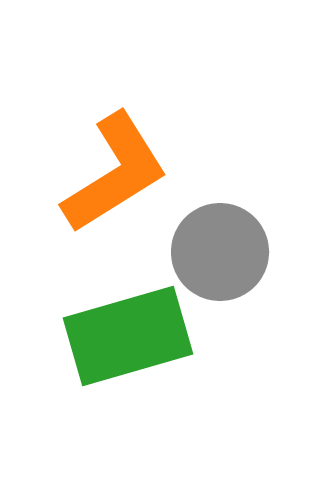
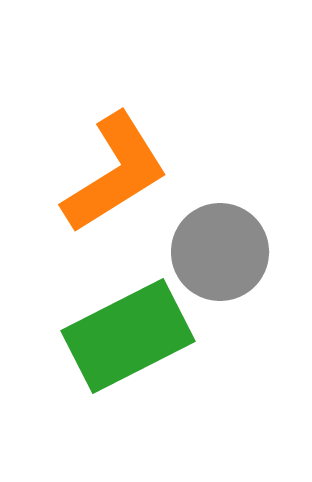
green rectangle: rotated 11 degrees counterclockwise
